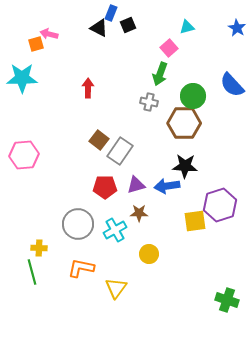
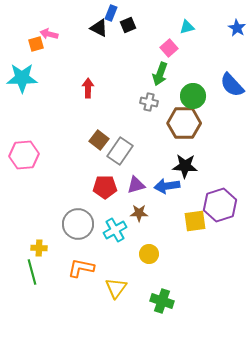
green cross: moved 65 px left, 1 px down
